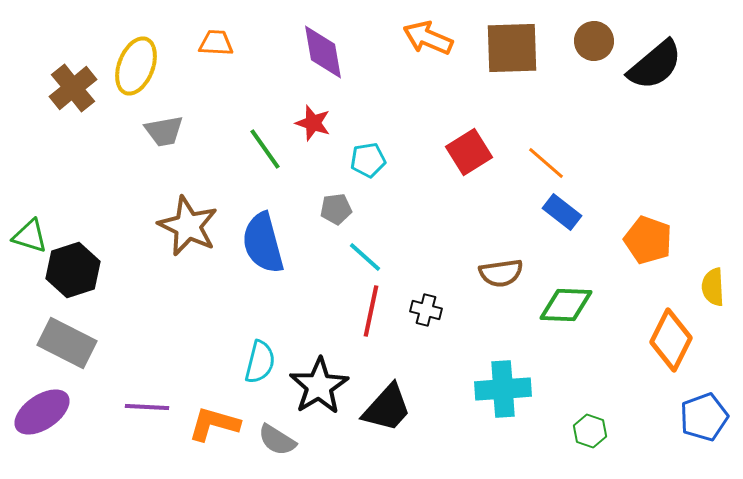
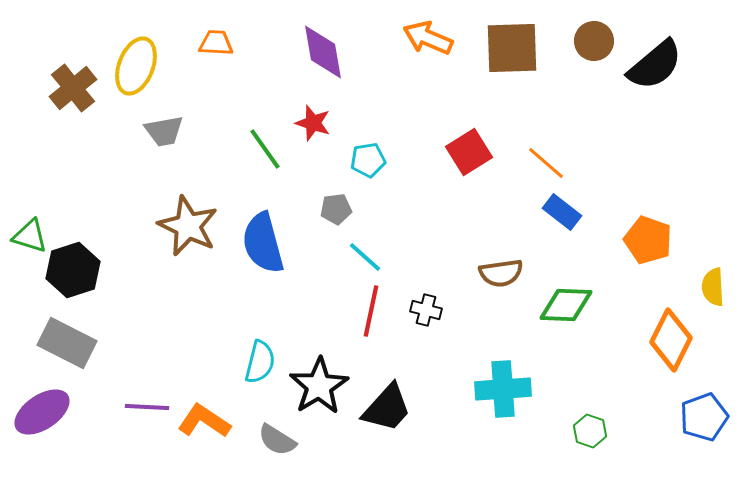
orange L-shape: moved 10 px left, 3 px up; rotated 18 degrees clockwise
